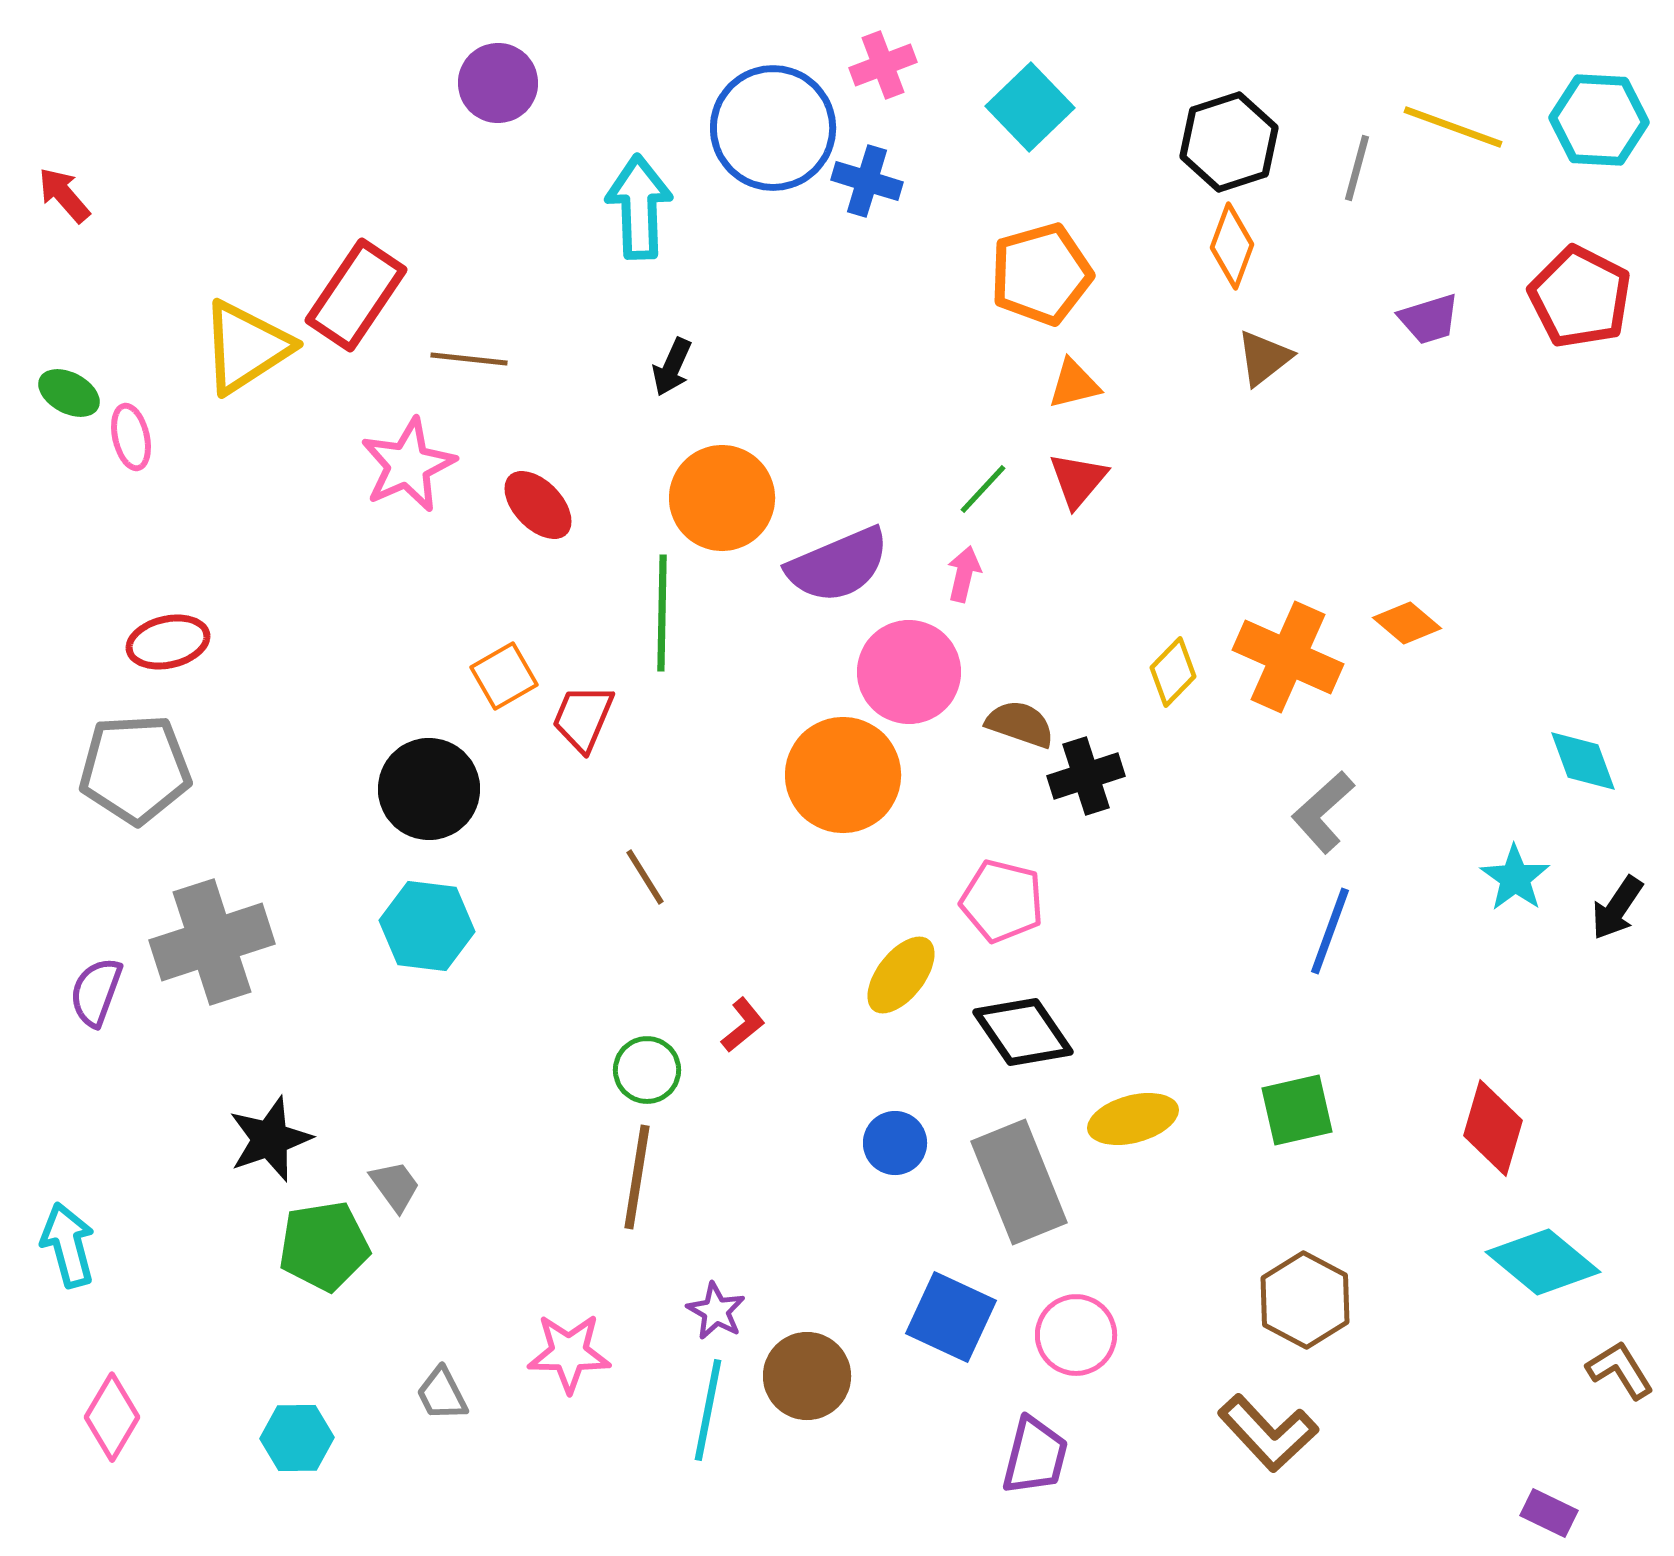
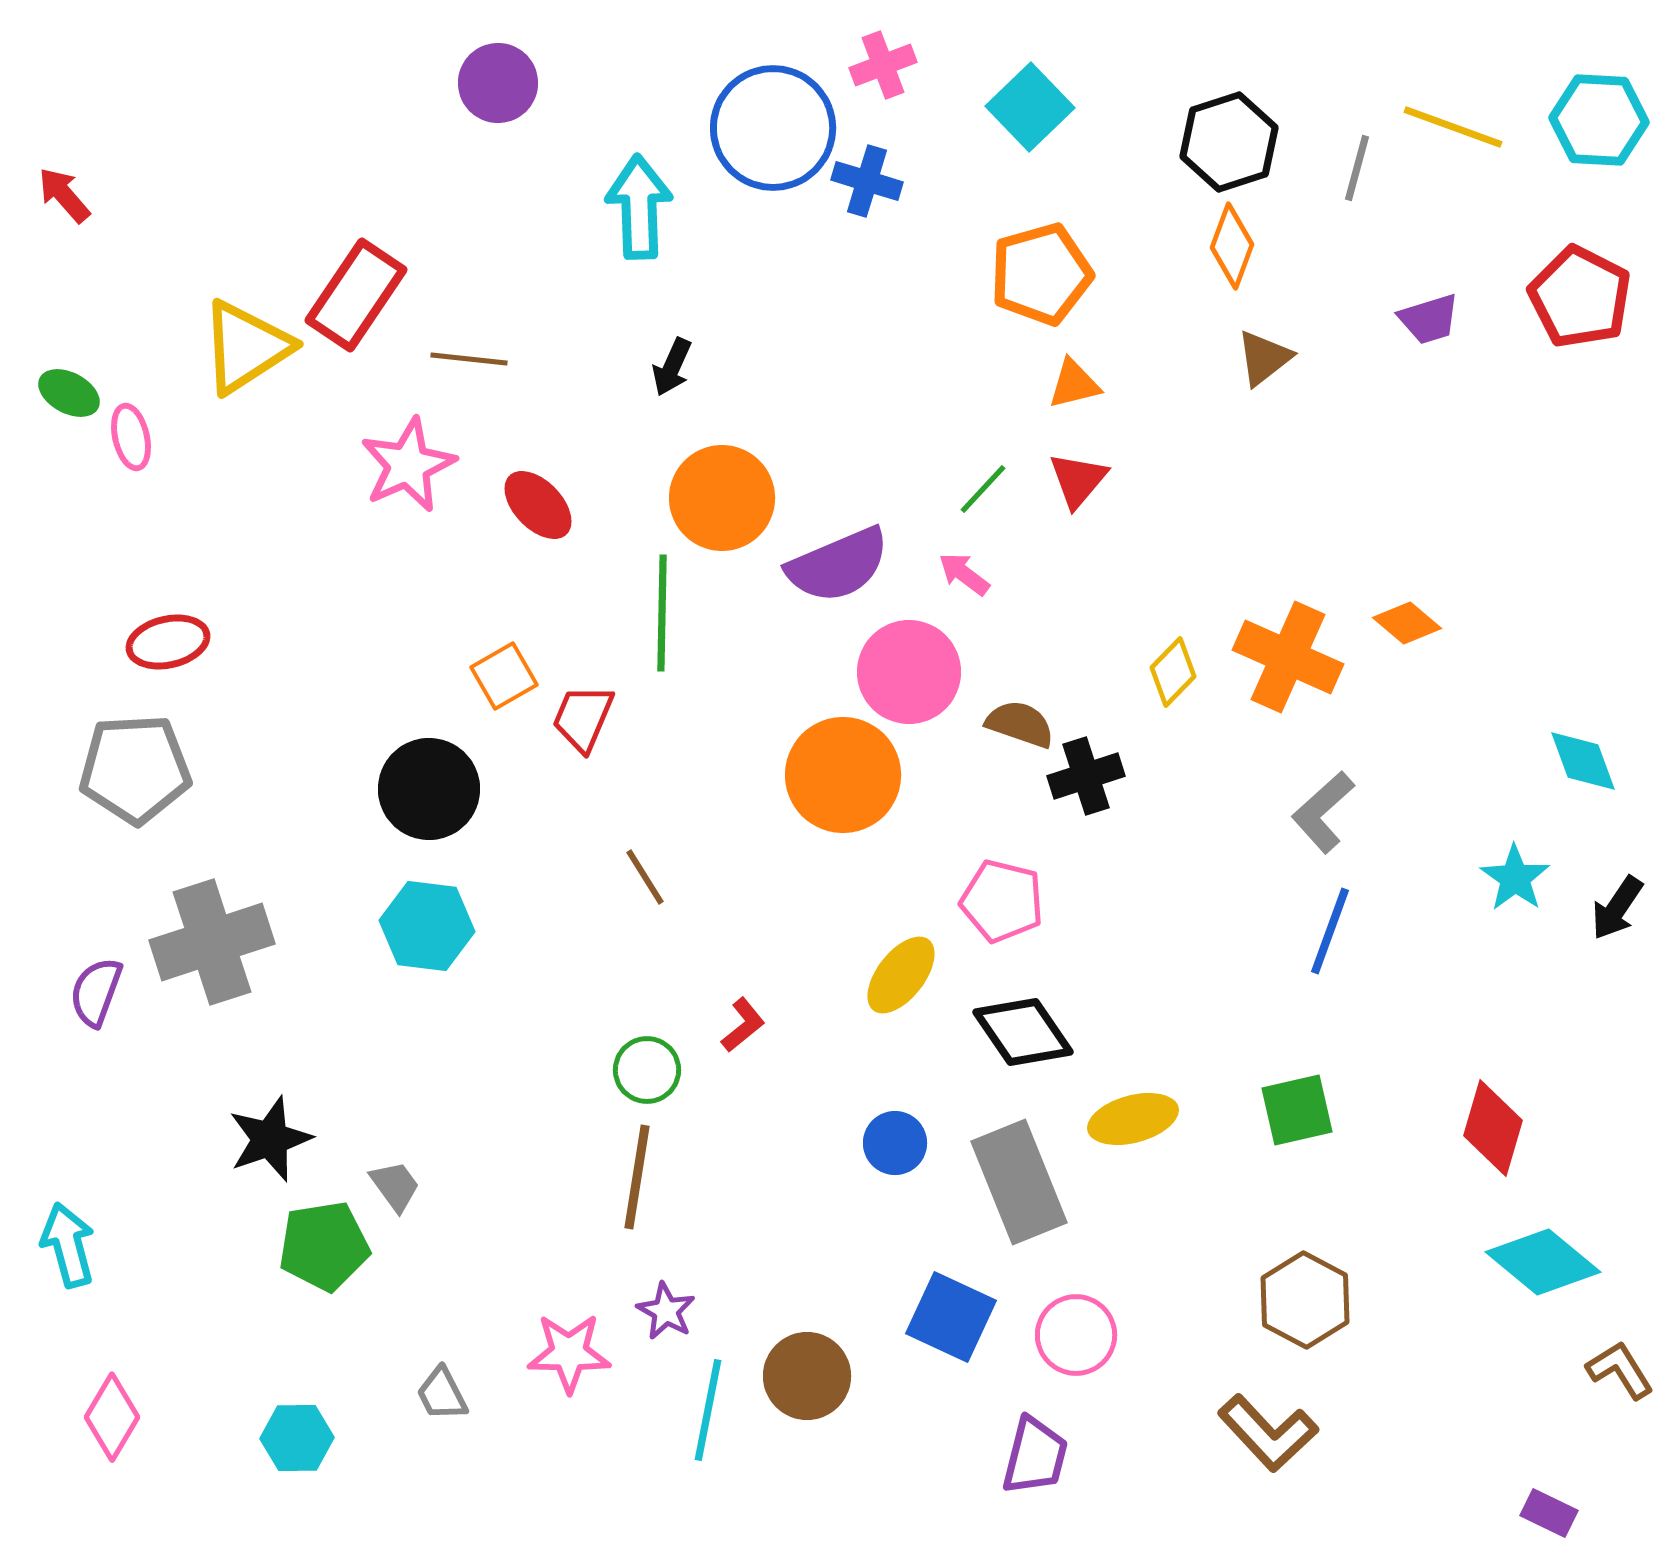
pink arrow at (964, 574): rotated 66 degrees counterclockwise
purple star at (716, 1311): moved 50 px left
